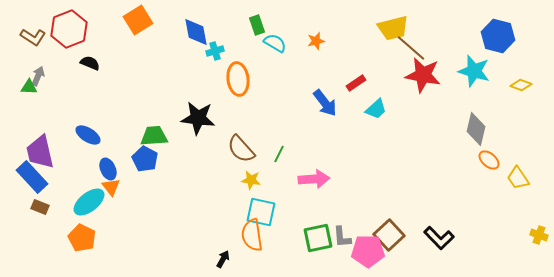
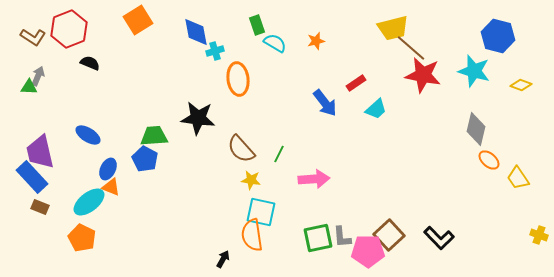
blue ellipse at (108, 169): rotated 50 degrees clockwise
orange triangle at (111, 187): rotated 30 degrees counterclockwise
